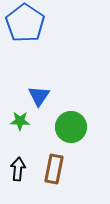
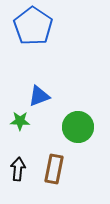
blue pentagon: moved 8 px right, 3 px down
blue triangle: rotated 35 degrees clockwise
green circle: moved 7 px right
